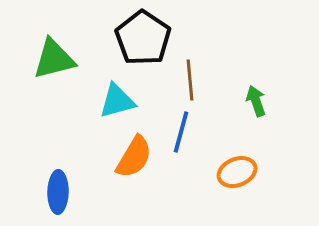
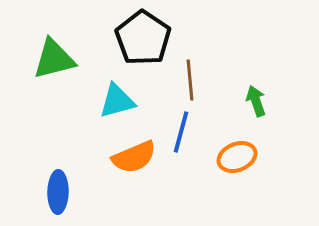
orange semicircle: rotated 36 degrees clockwise
orange ellipse: moved 15 px up
